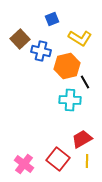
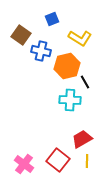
brown square: moved 1 px right, 4 px up; rotated 12 degrees counterclockwise
red square: moved 1 px down
